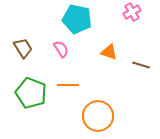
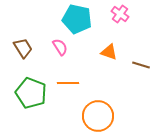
pink cross: moved 12 px left, 2 px down; rotated 24 degrees counterclockwise
pink semicircle: moved 1 px left, 2 px up
orange line: moved 2 px up
